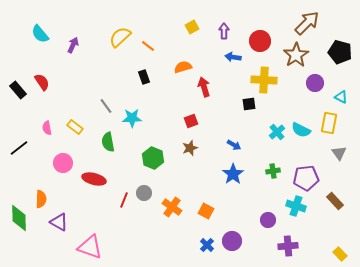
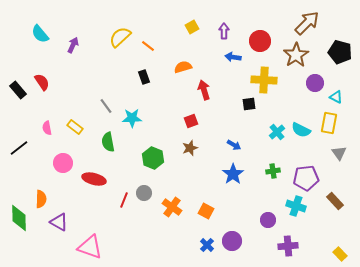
red arrow at (204, 87): moved 3 px down
cyan triangle at (341, 97): moved 5 px left
